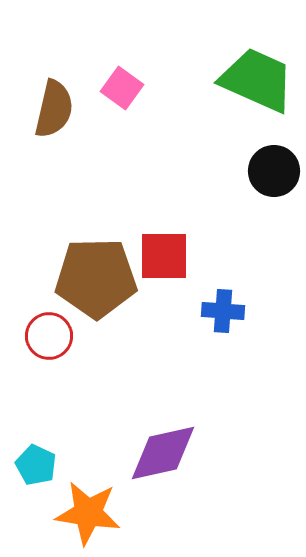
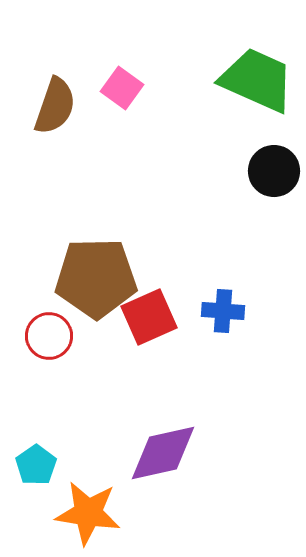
brown semicircle: moved 1 px right, 3 px up; rotated 6 degrees clockwise
red square: moved 15 px left, 61 px down; rotated 24 degrees counterclockwise
cyan pentagon: rotated 12 degrees clockwise
